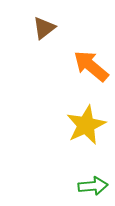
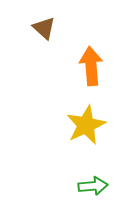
brown triangle: rotated 40 degrees counterclockwise
orange arrow: rotated 45 degrees clockwise
